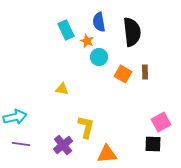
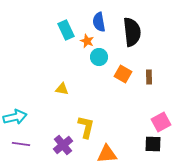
brown rectangle: moved 4 px right, 5 px down
